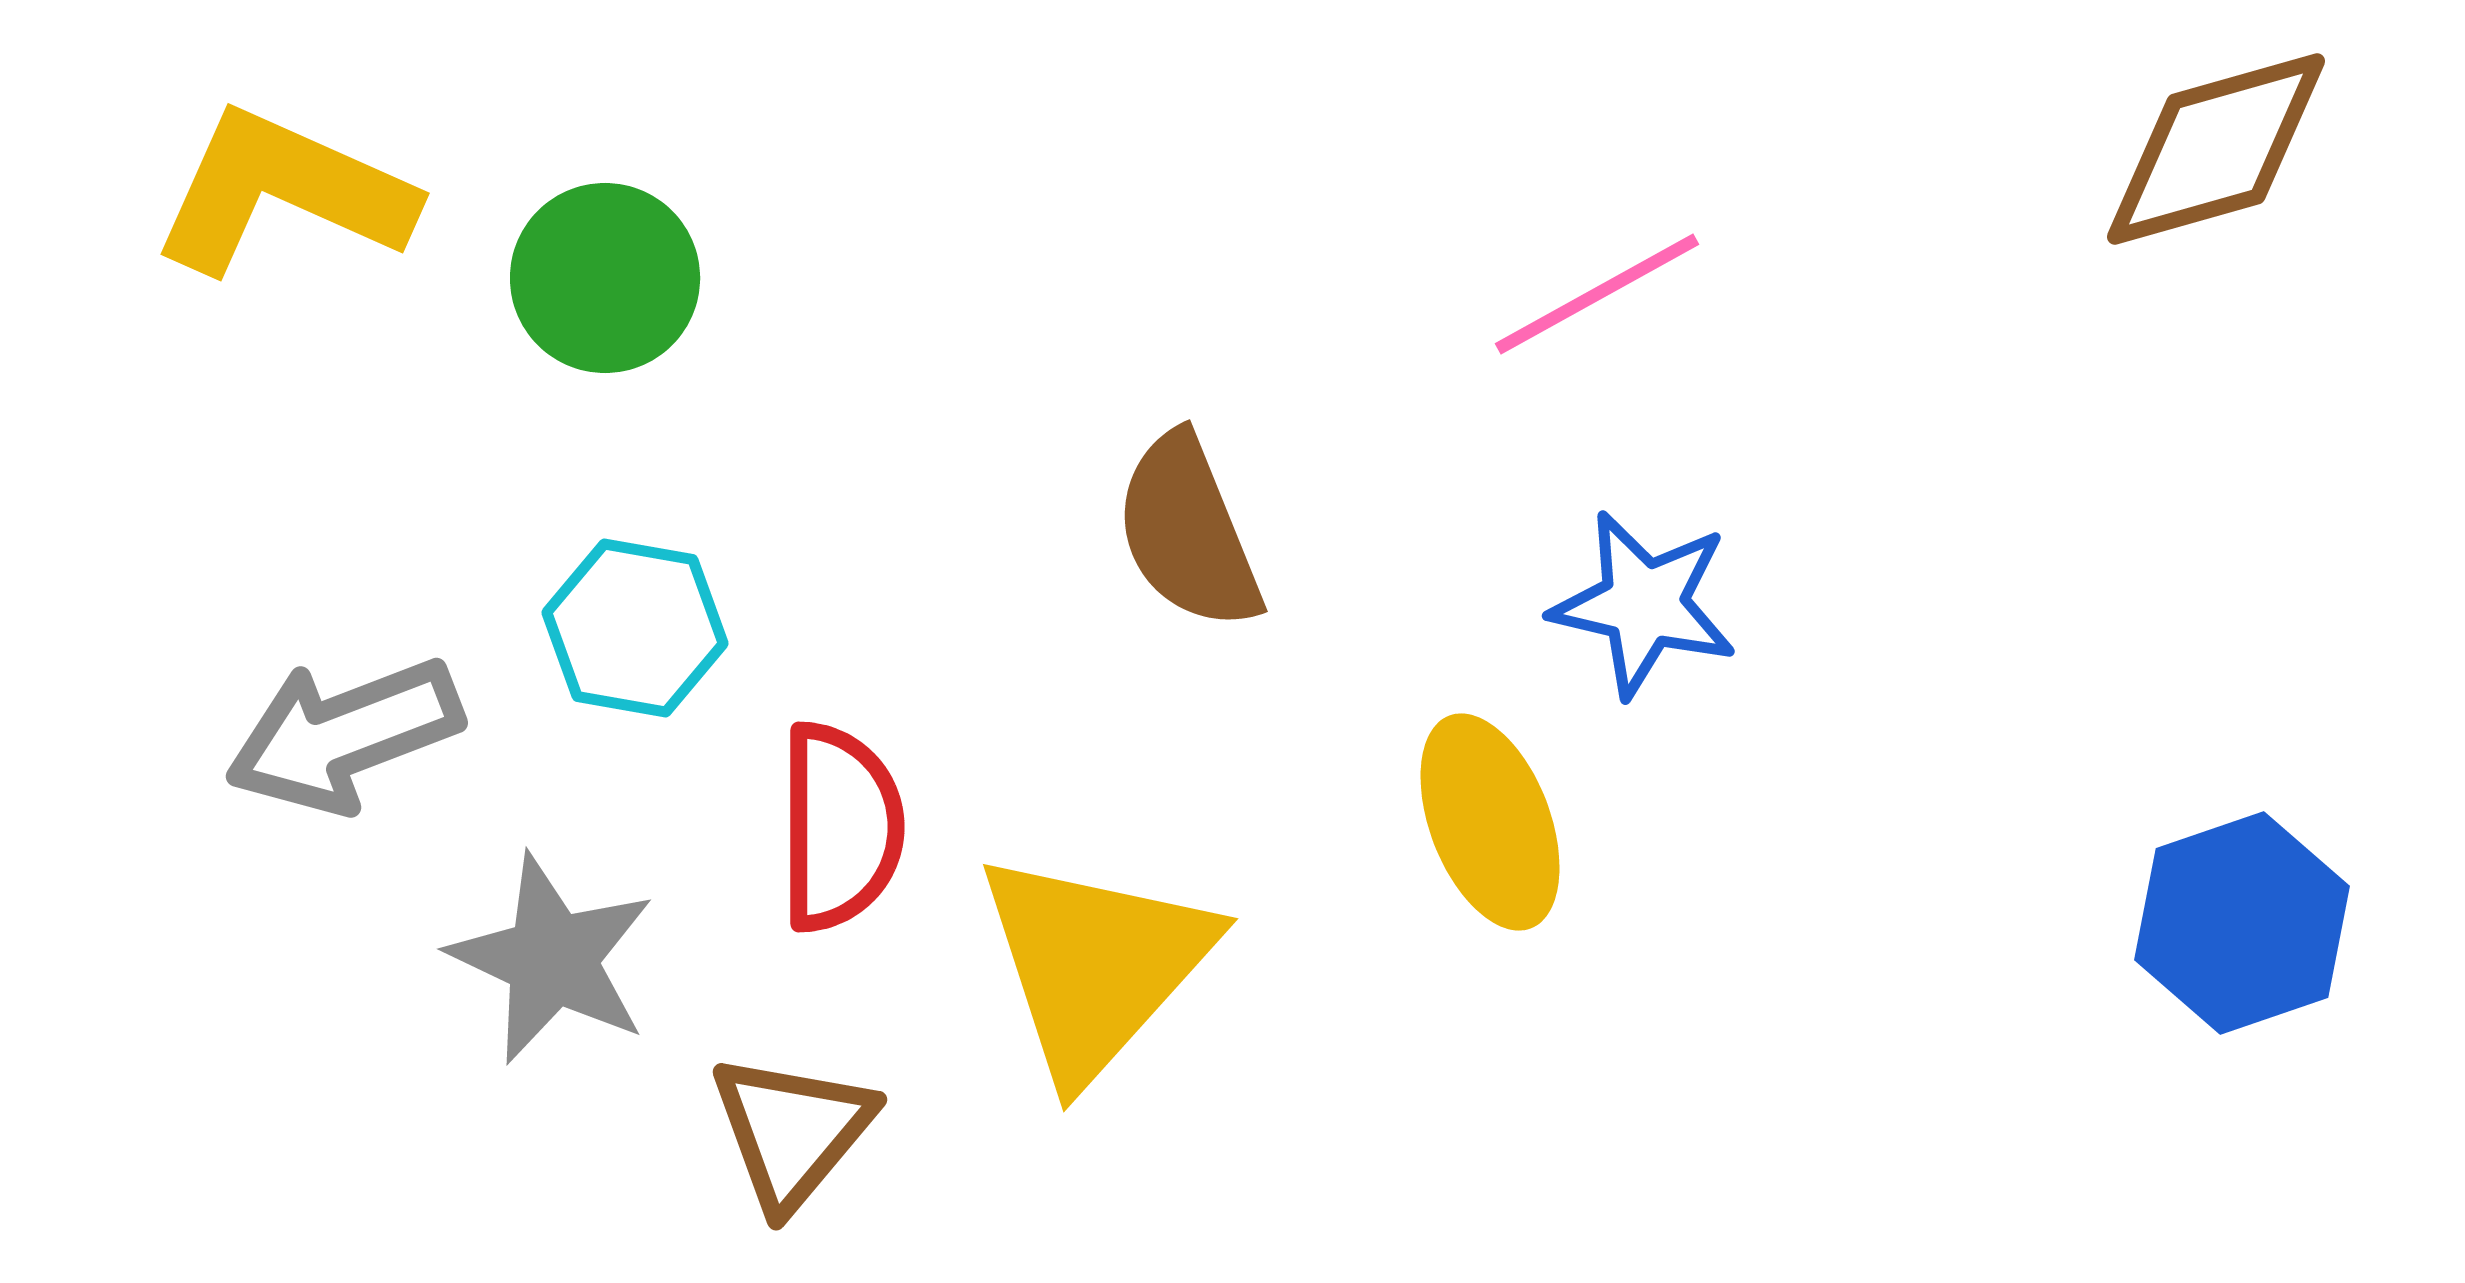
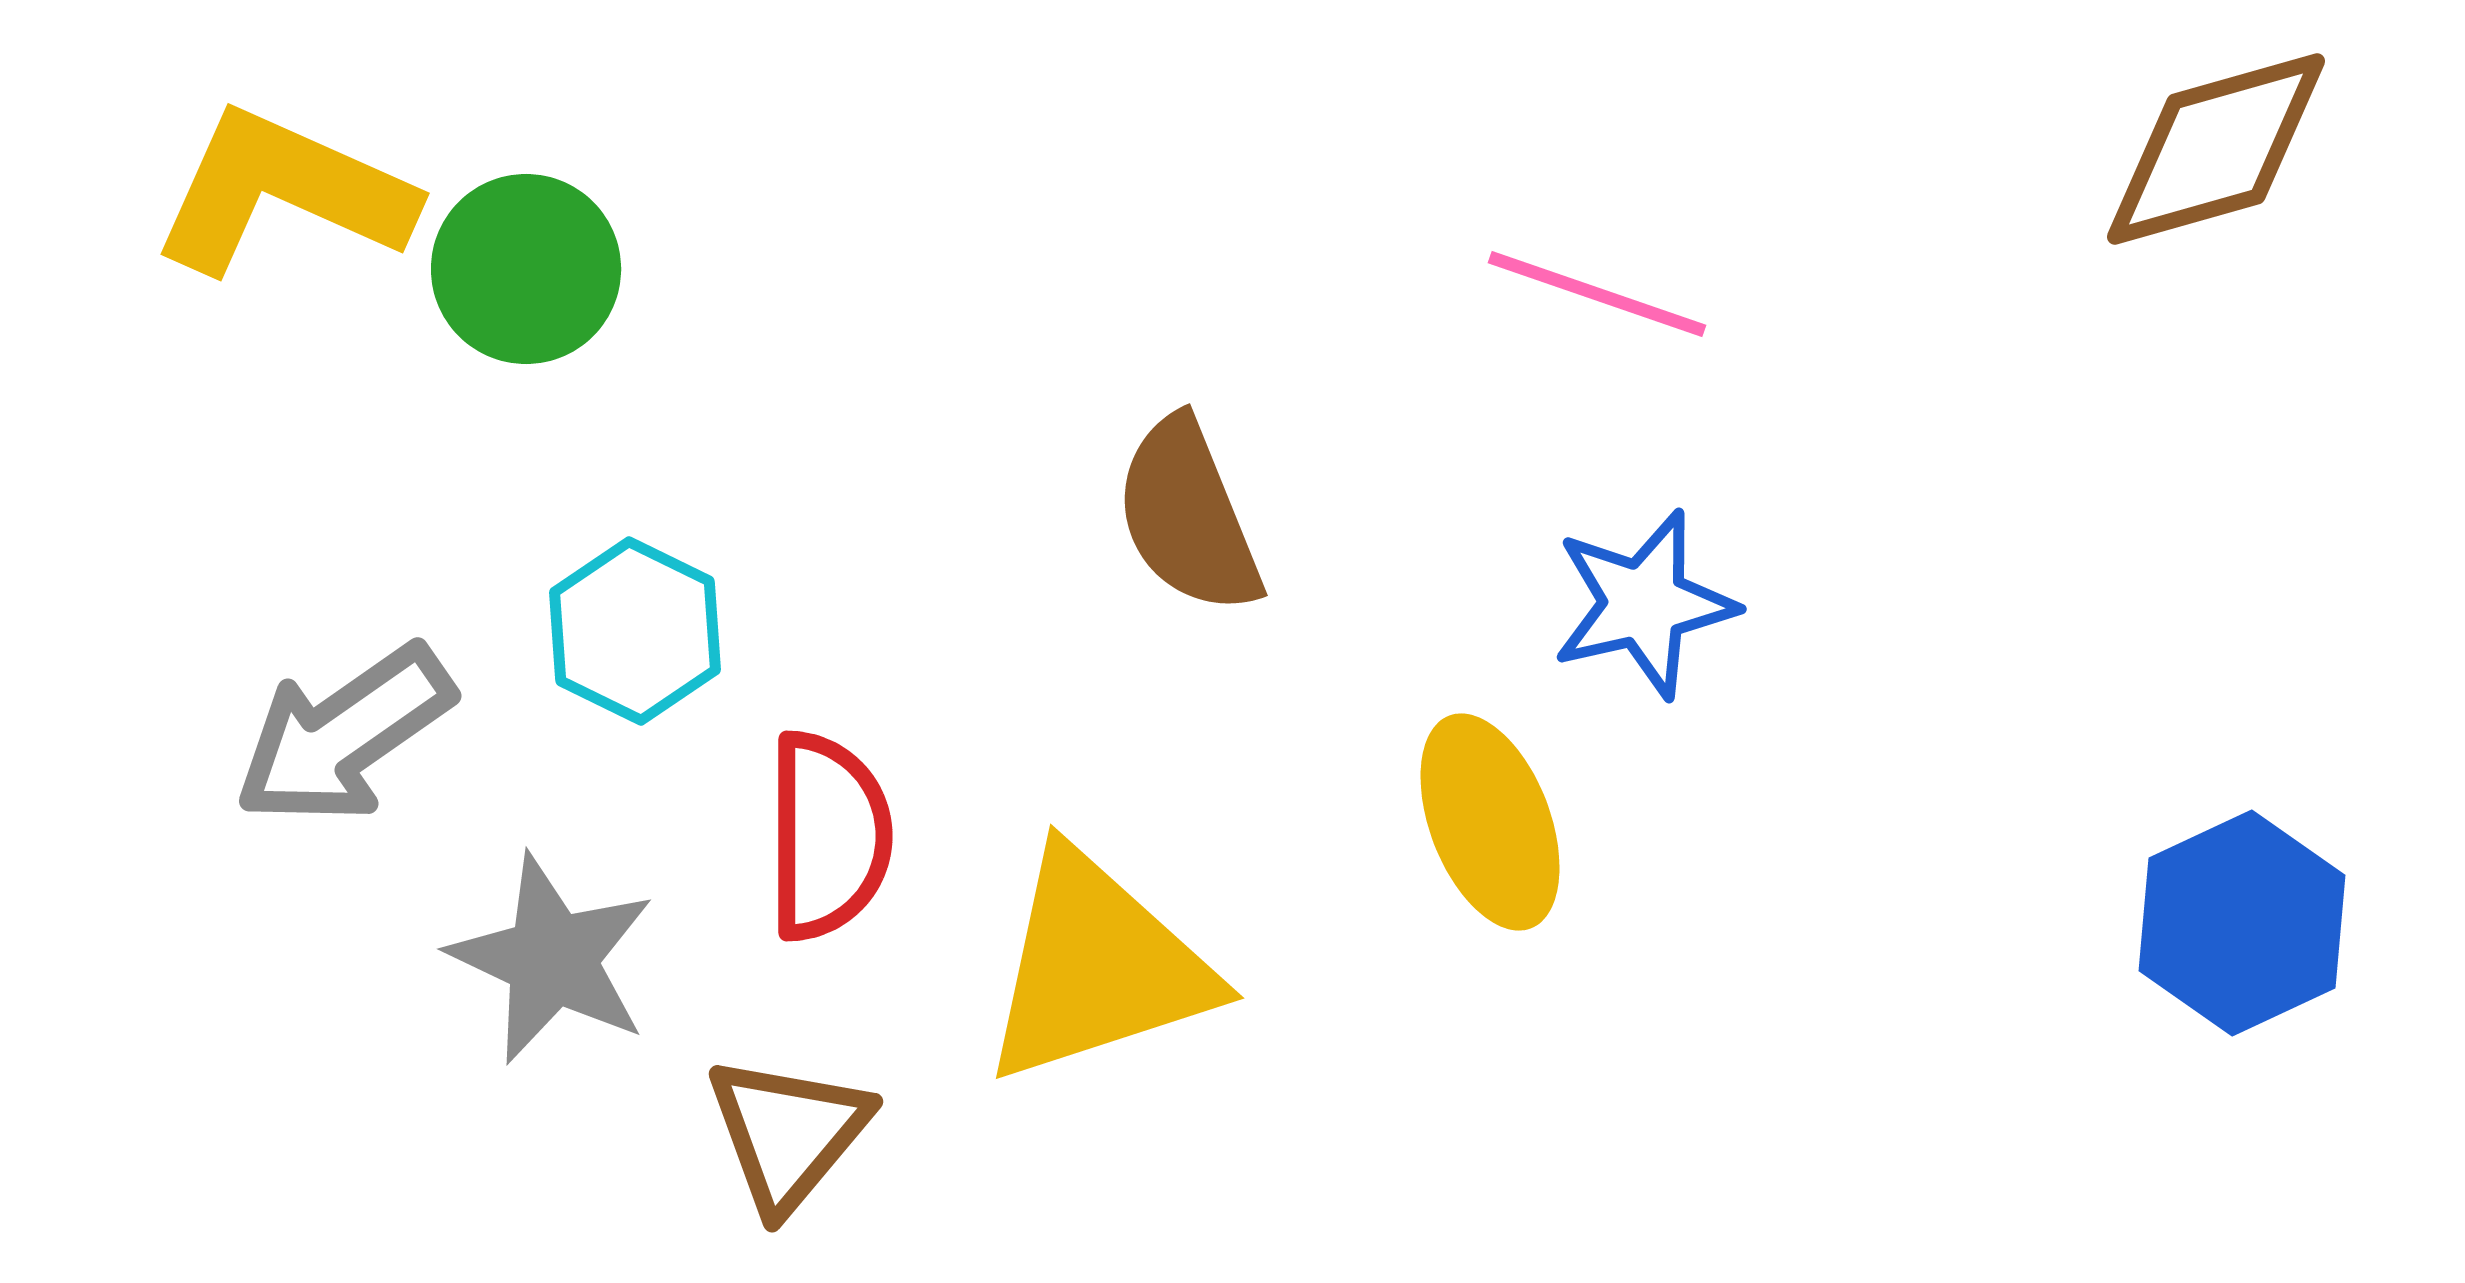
green circle: moved 79 px left, 9 px up
pink line: rotated 48 degrees clockwise
brown semicircle: moved 16 px up
blue star: rotated 26 degrees counterclockwise
cyan hexagon: moved 3 px down; rotated 16 degrees clockwise
gray arrow: rotated 14 degrees counterclockwise
red semicircle: moved 12 px left, 9 px down
blue hexagon: rotated 6 degrees counterclockwise
yellow triangle: moved 2 px right, 2 px down; rotated 30 degrees clockwise
brown triangle: moved 4 px left, 2 px down
